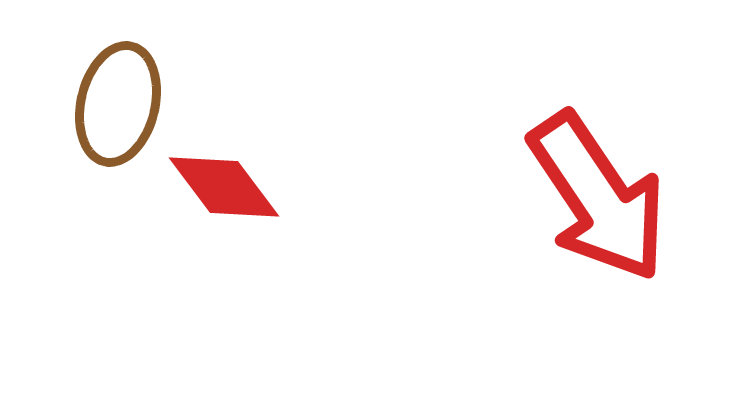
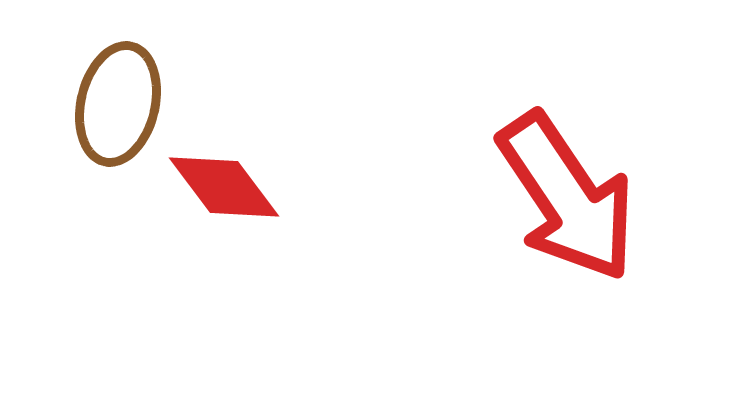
red arrow: moved 31 px left
